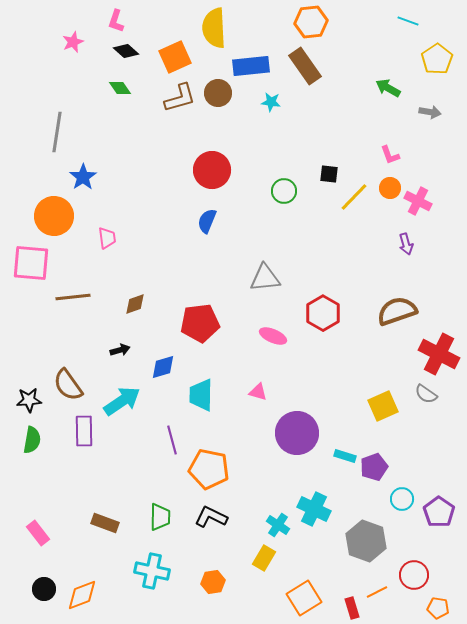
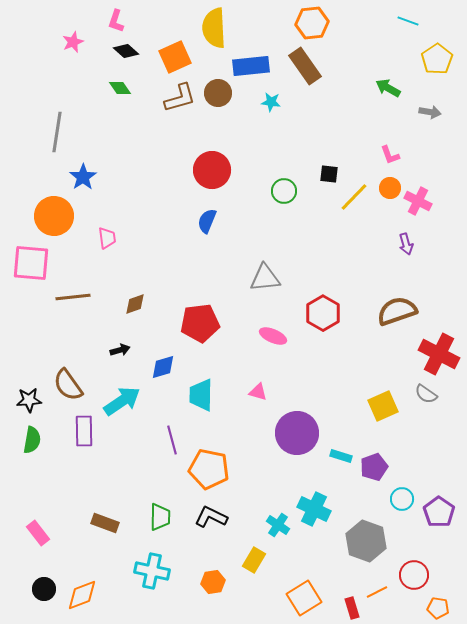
orange hexagon at (311, 22): moved 1 px right, 1 px down
cyan rectangle at (345, 456): moved 4 px left
yellow rectangle at (264, 558): moved 10 px left, 2 px down
